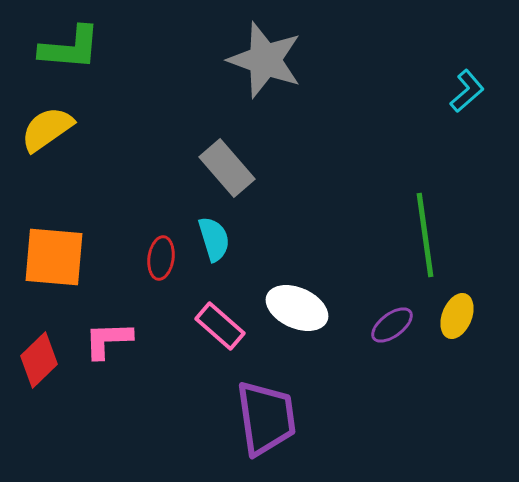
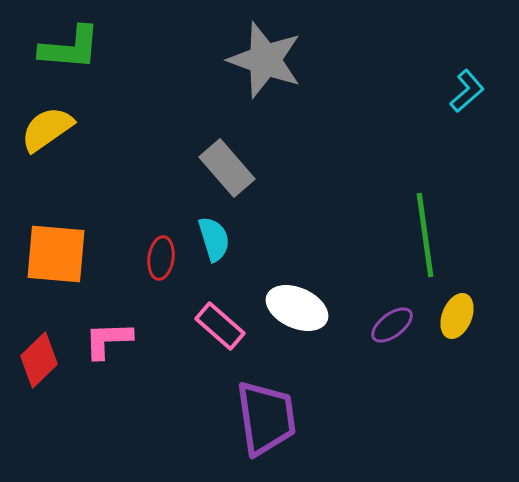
orange square: moved 2 px right, 3 px up
